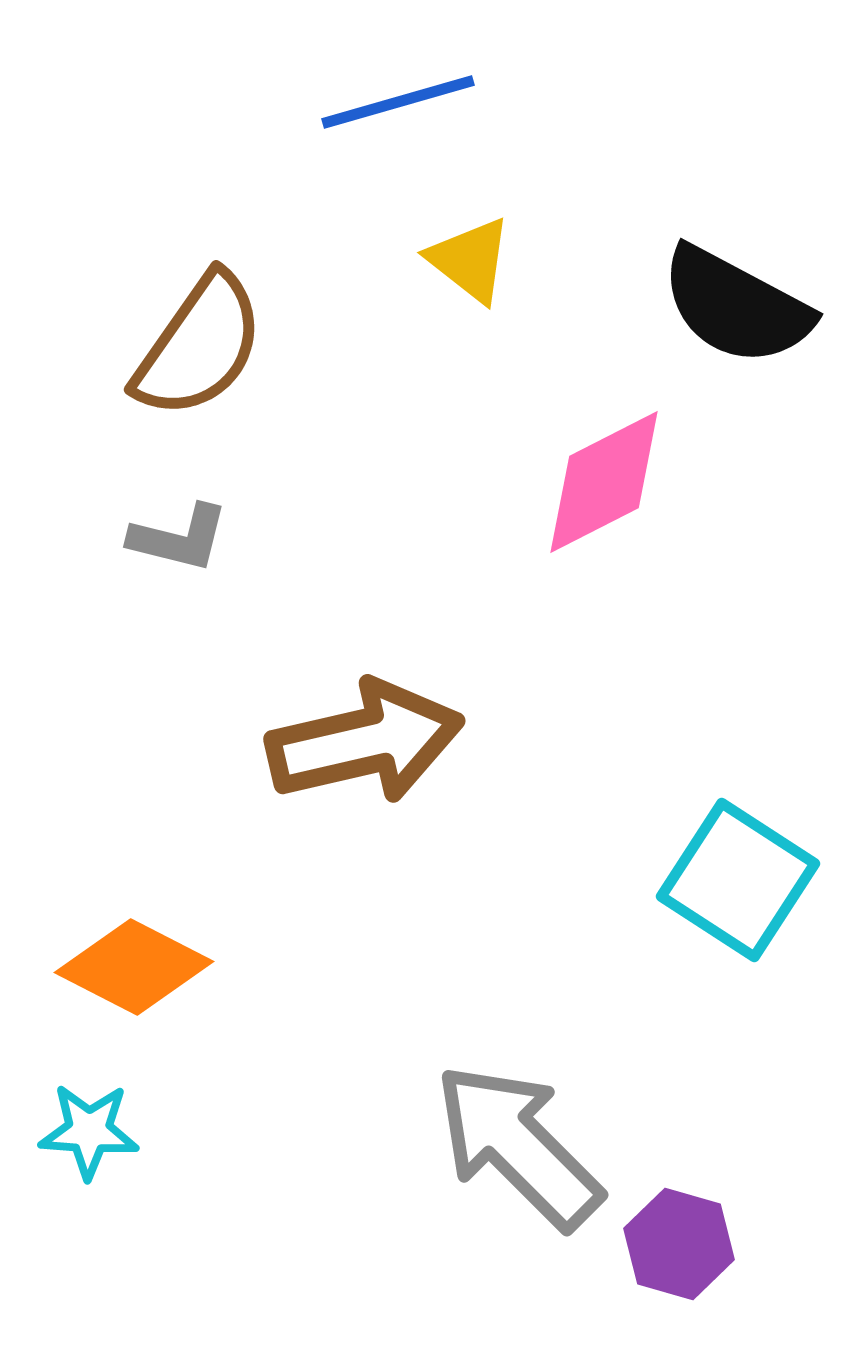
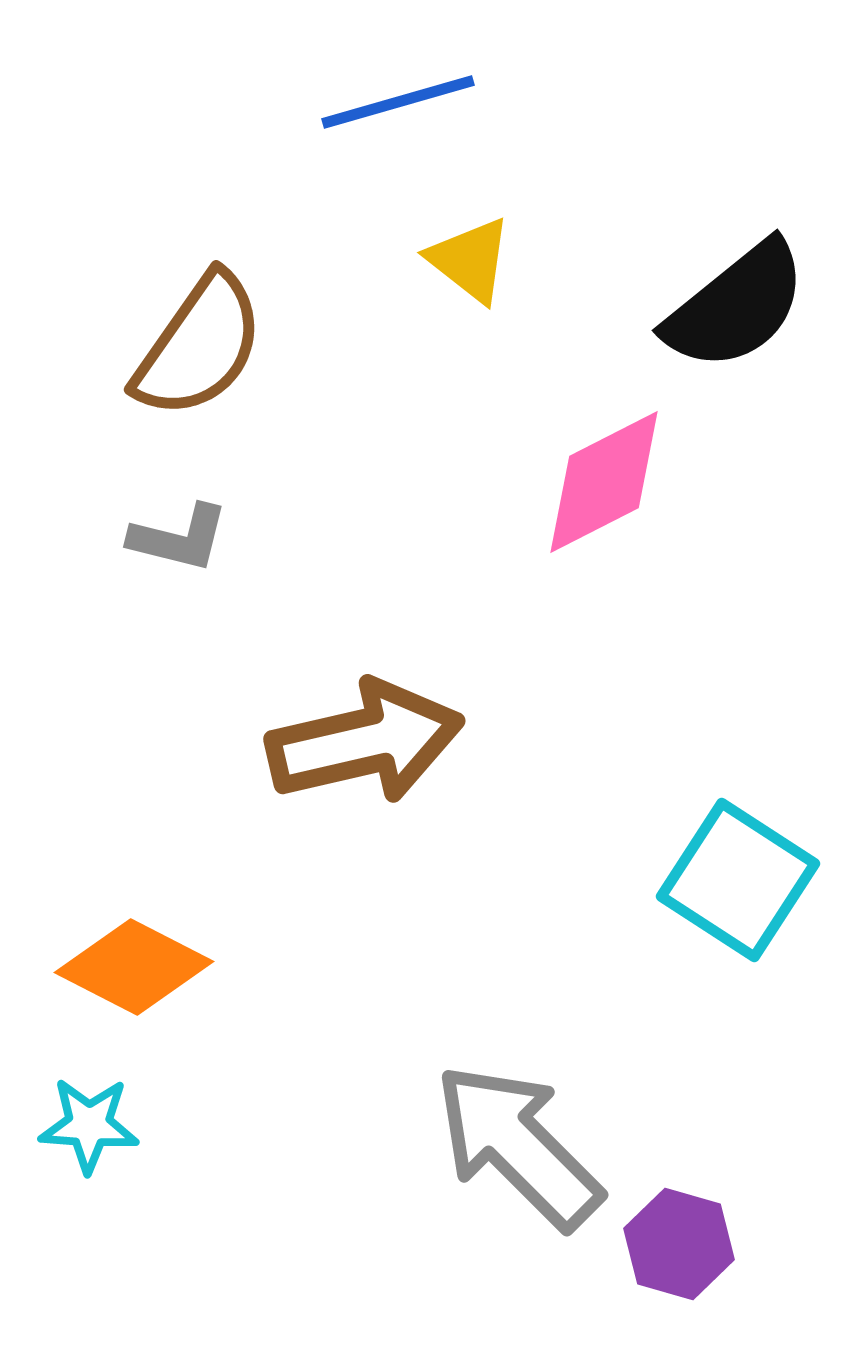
black semicircle: rotated 67 degrees counterclockwise
cyan star: moved 6 px up
